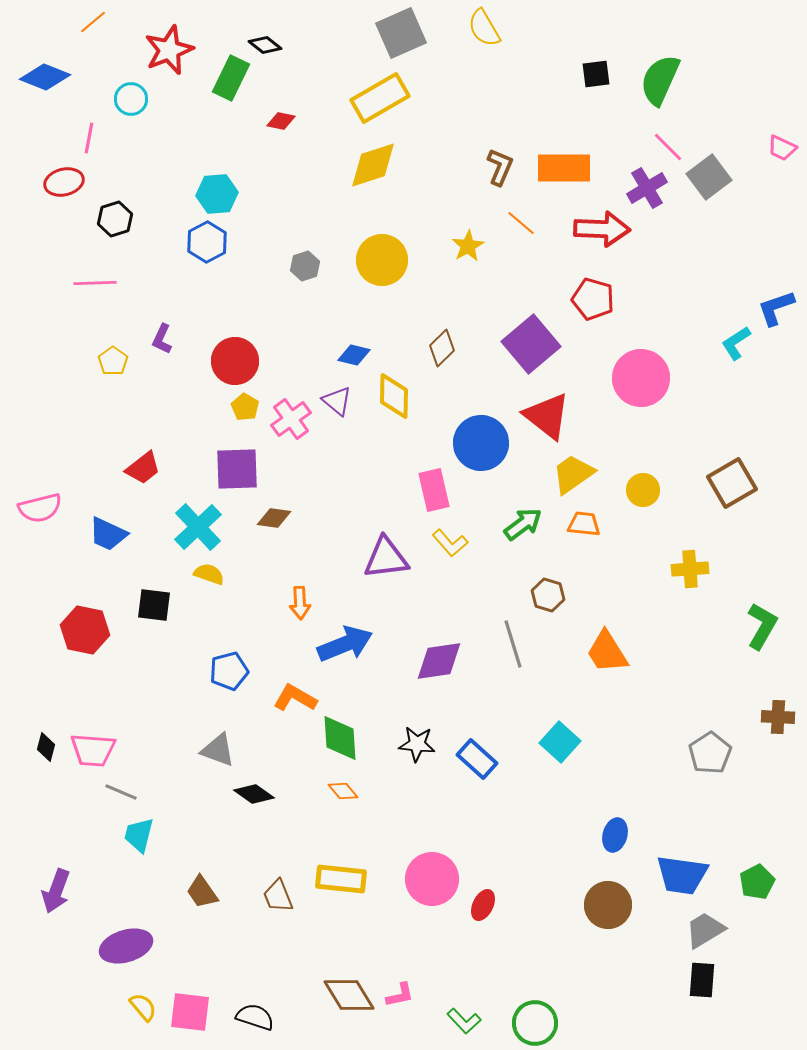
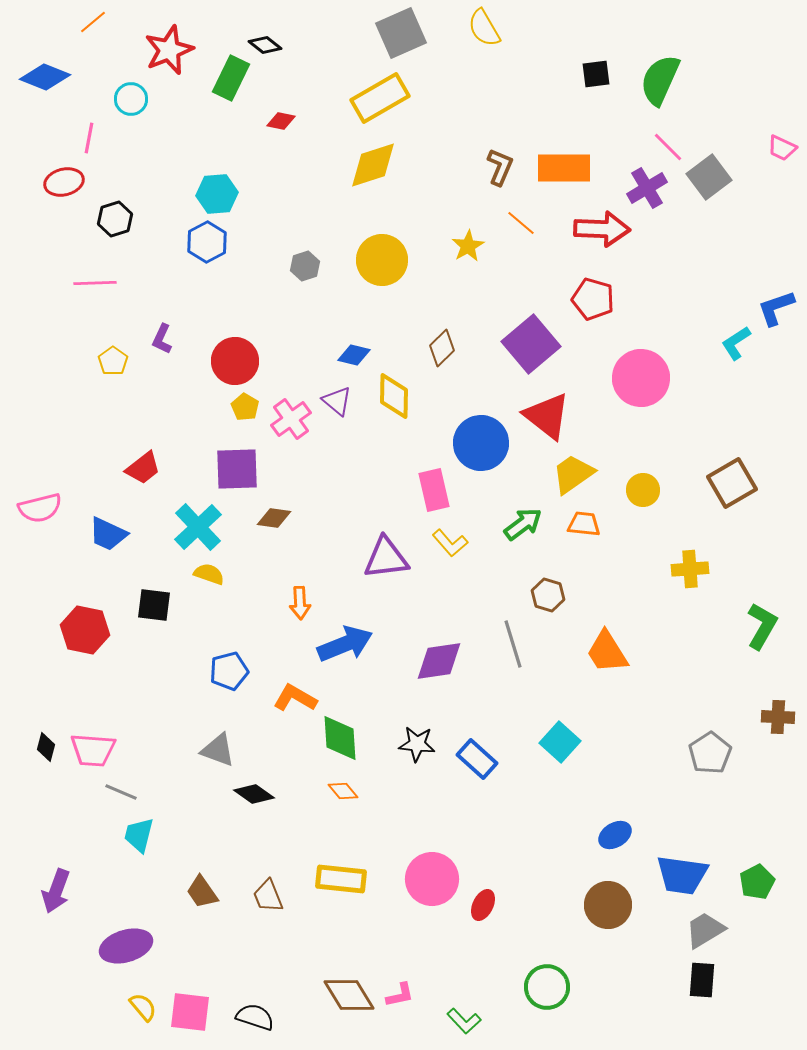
blue ellipse at (615, 835): rotated 44 degrees clockwise
brown trapezoid at (278, 896): moved 10 px left
green circle at (535, 1023): moved 12 px right, 36 px up
